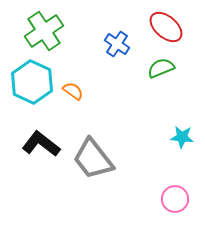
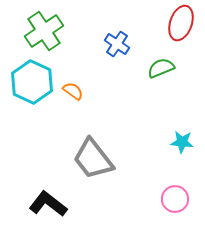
red ellipse: moved 15 px right, 4 px up; rotated 68 degrees clockwise
cyan star: moved 5 px down
black L-shape: moved 7 px right, 60 px down
